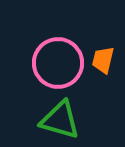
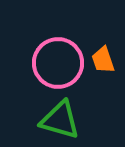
orange trapezoid: rotated 32 degrees counterclockwise
